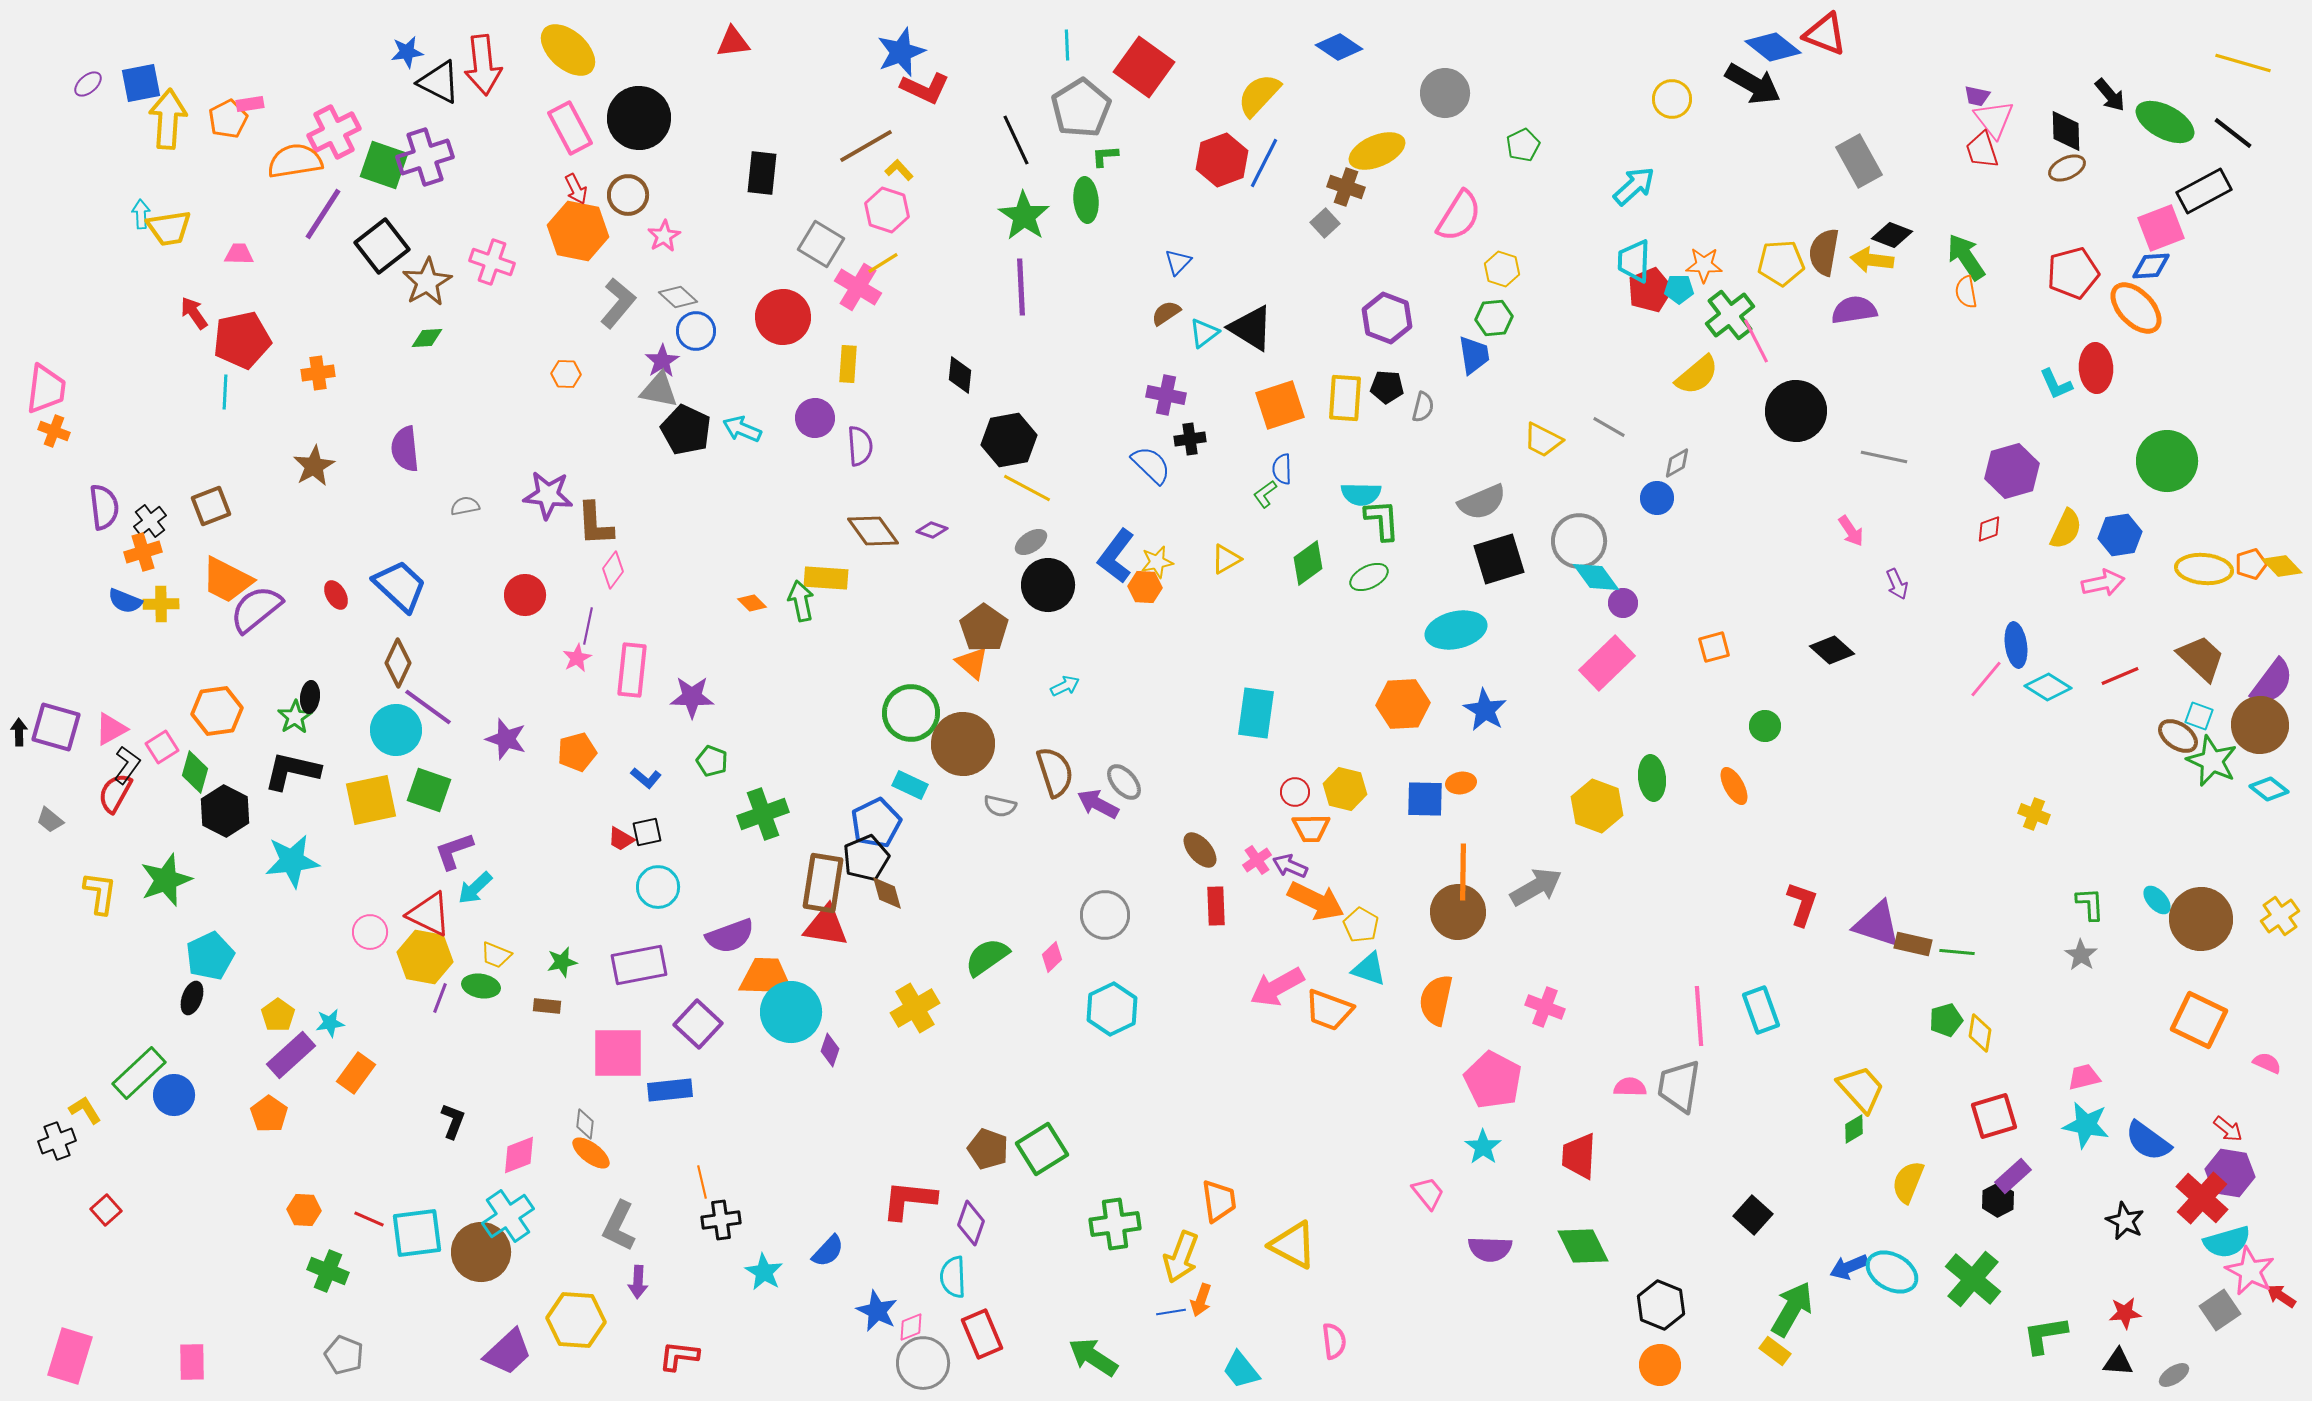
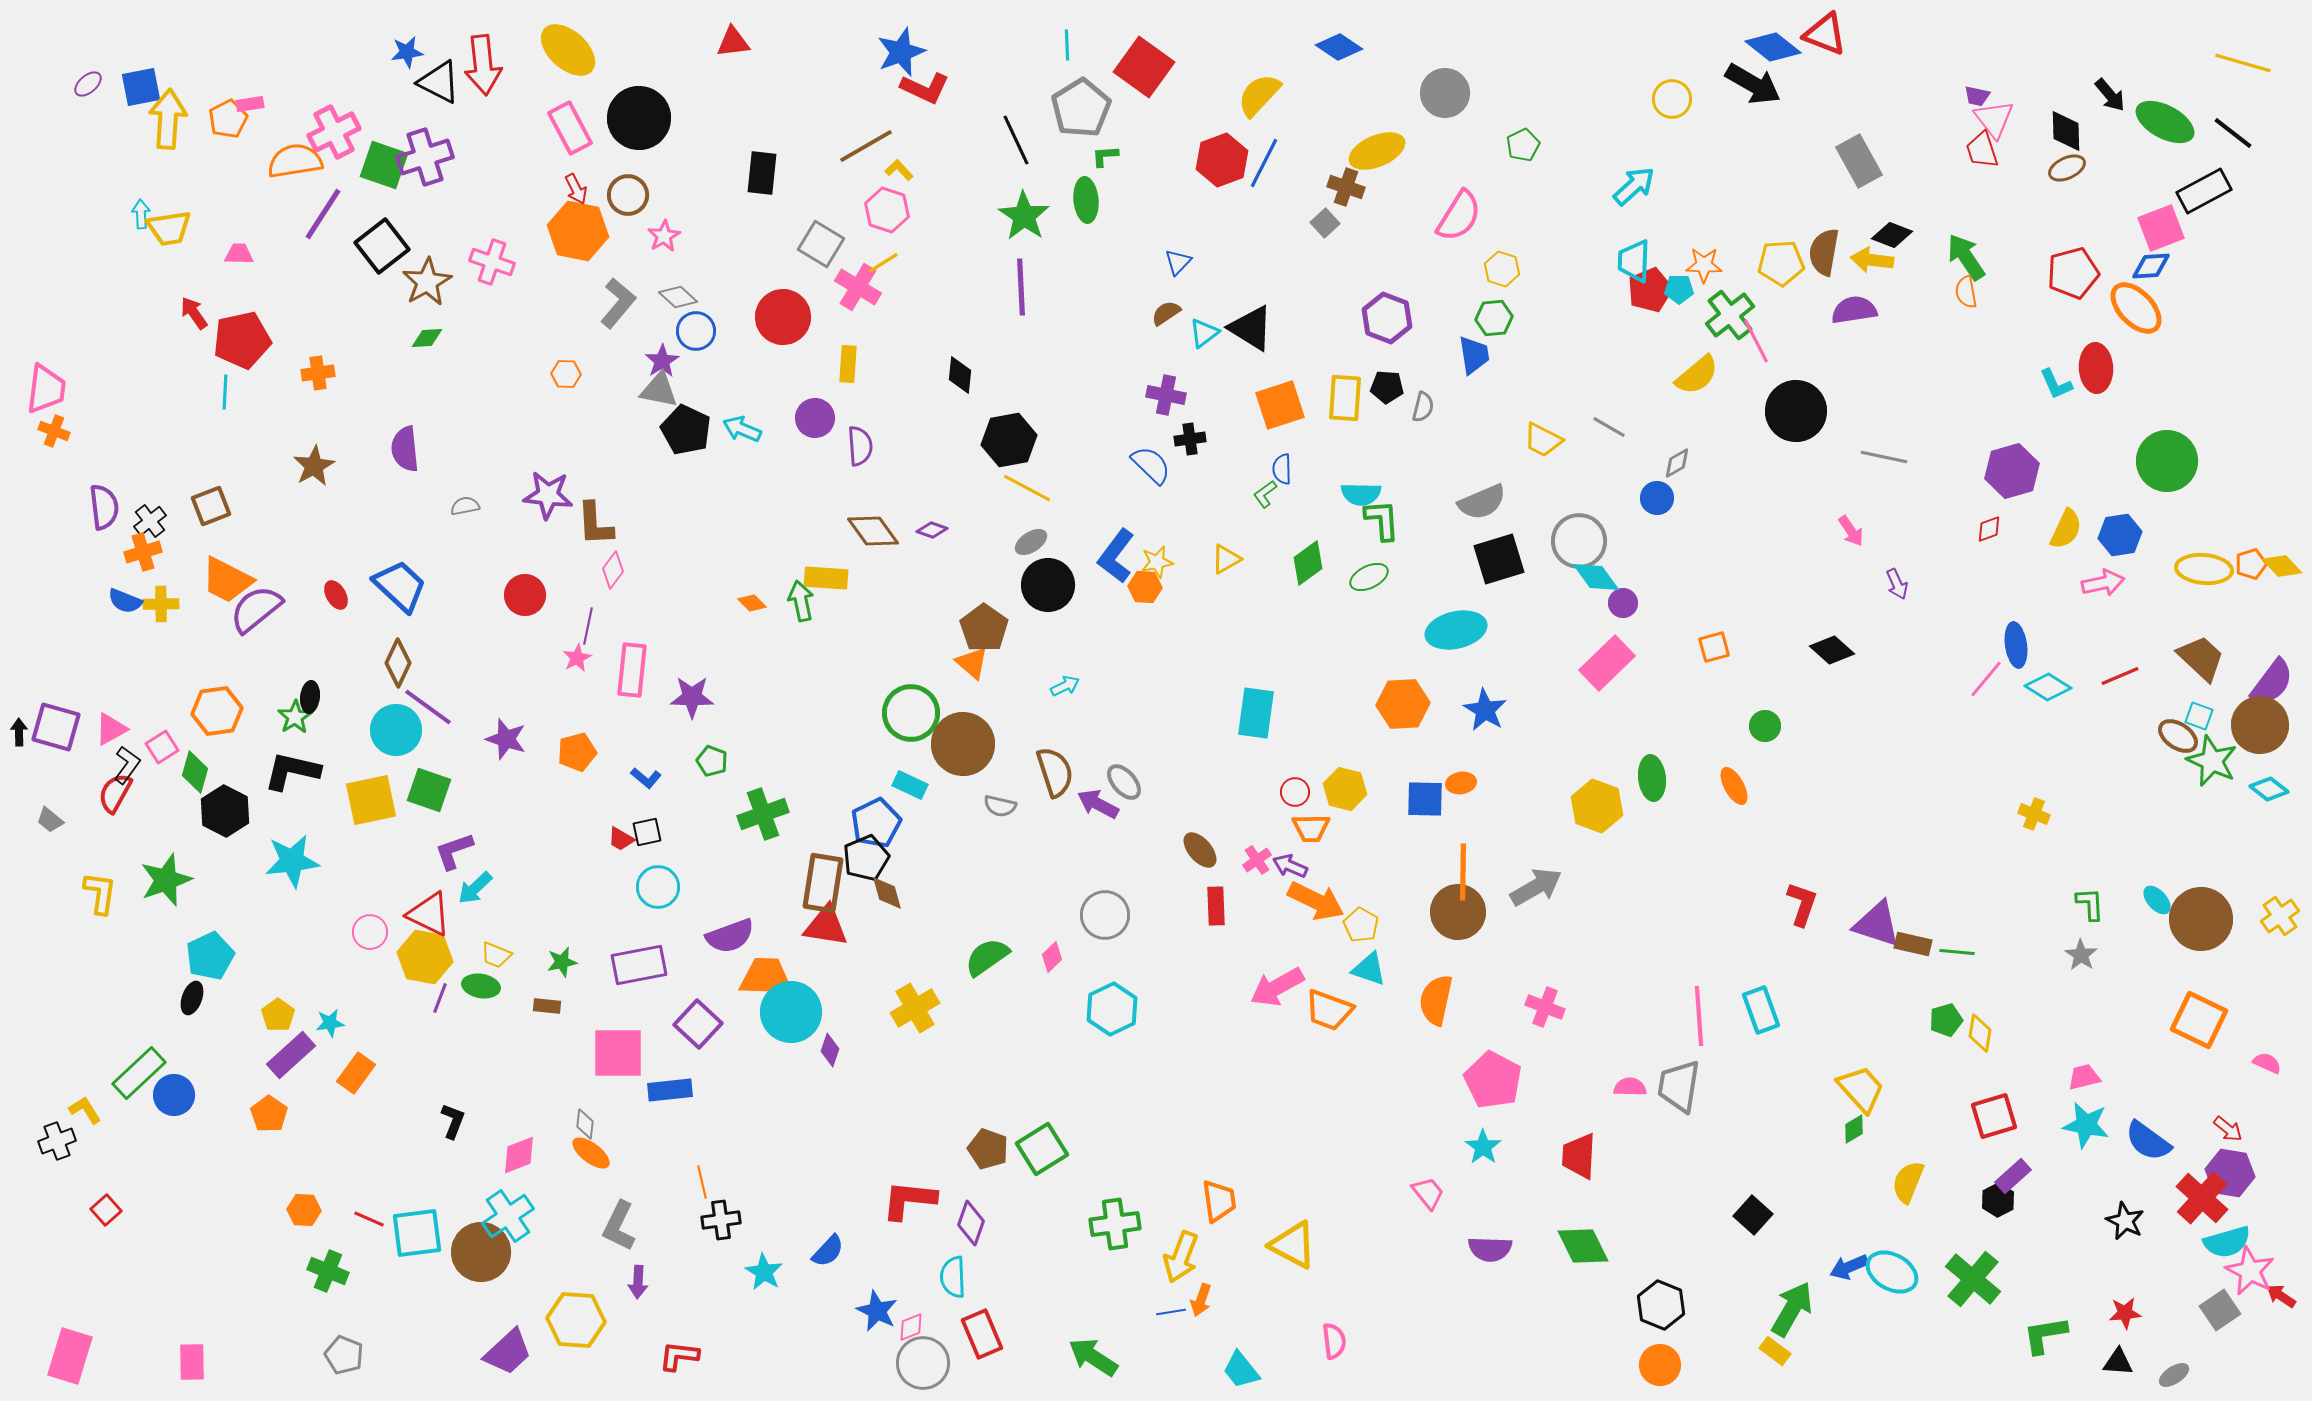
blue square at (141, 83): moved 4 px down
